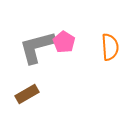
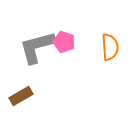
pink pentagon: rotated 15 degrees counterclockwise
brown rectangle: moved 6 px left, 2 px down
